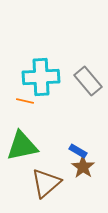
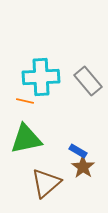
green triangle: moved 4 px right, 7 px up
